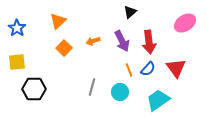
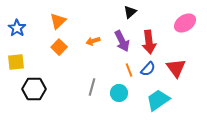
orange square: moved 5 px left, 1 px up
yellow square: moved 1 px left
cyan circle: moved 1 px left, 1 px down
